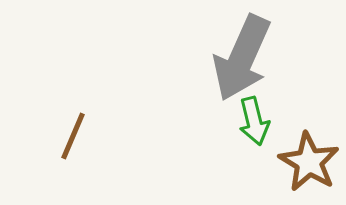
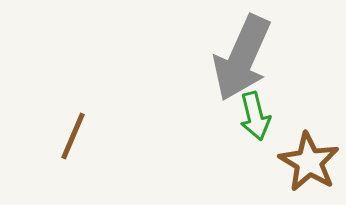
green arrow: moved 1 px right, 5 px up
